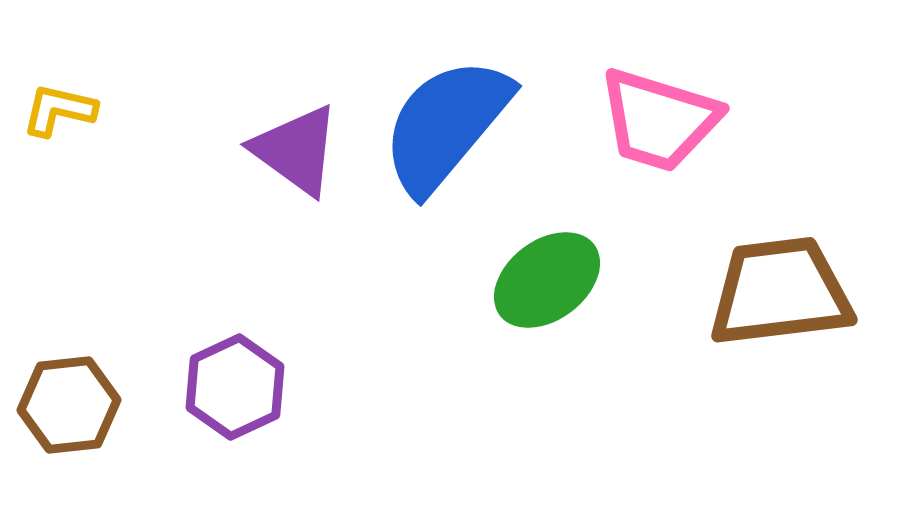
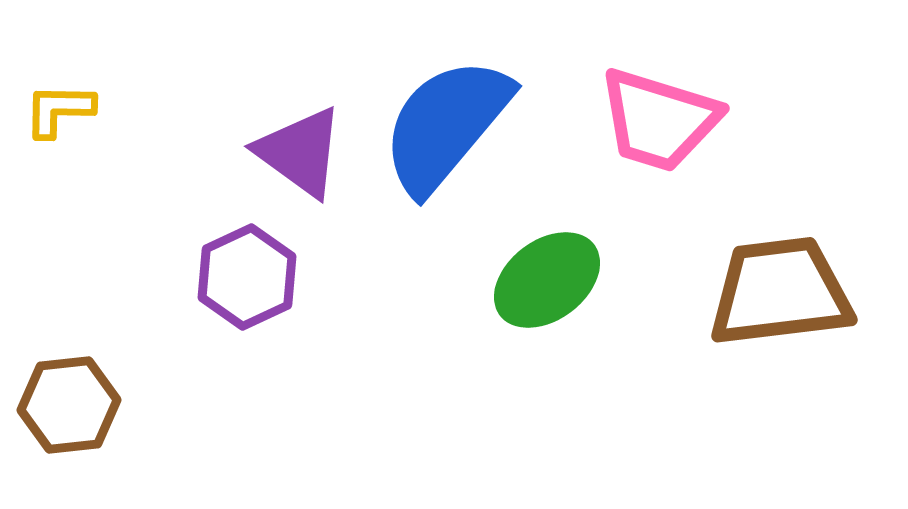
yellow L-shape: rotated 12 degrees counterclockwise
purple triangle: moved 4 px right, 2 px down
purple hexagon: moved 12 px right, 110 px up
